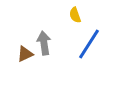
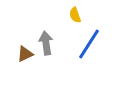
gray arrow: moved 2 px right
